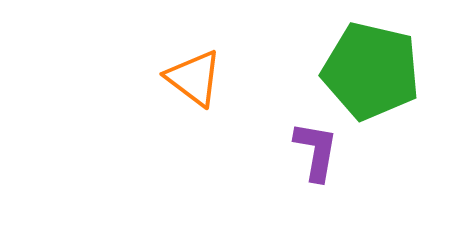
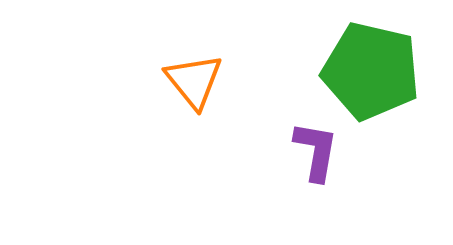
orange triangle: moved 3 px down; rotated 14 degrees clockwise
